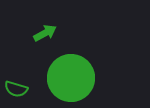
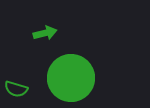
green arrow: rotated 15 degrees clockwise
